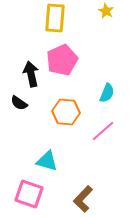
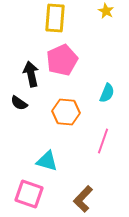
pink line: moved 10 px down; rotated 30 degrees counterclockwise
